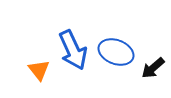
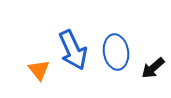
blue ellipse: rotated 60 degrees clockwise
